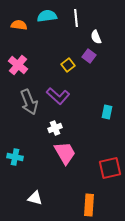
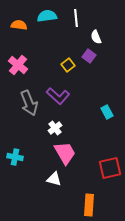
gray arrow: moved 1 px down
cyan rectangle: rotated 40 degrees counterclockwise
white cross: rotated 16 degrees counterclockwise
white triangle: moved 19 px right, 19 px up
